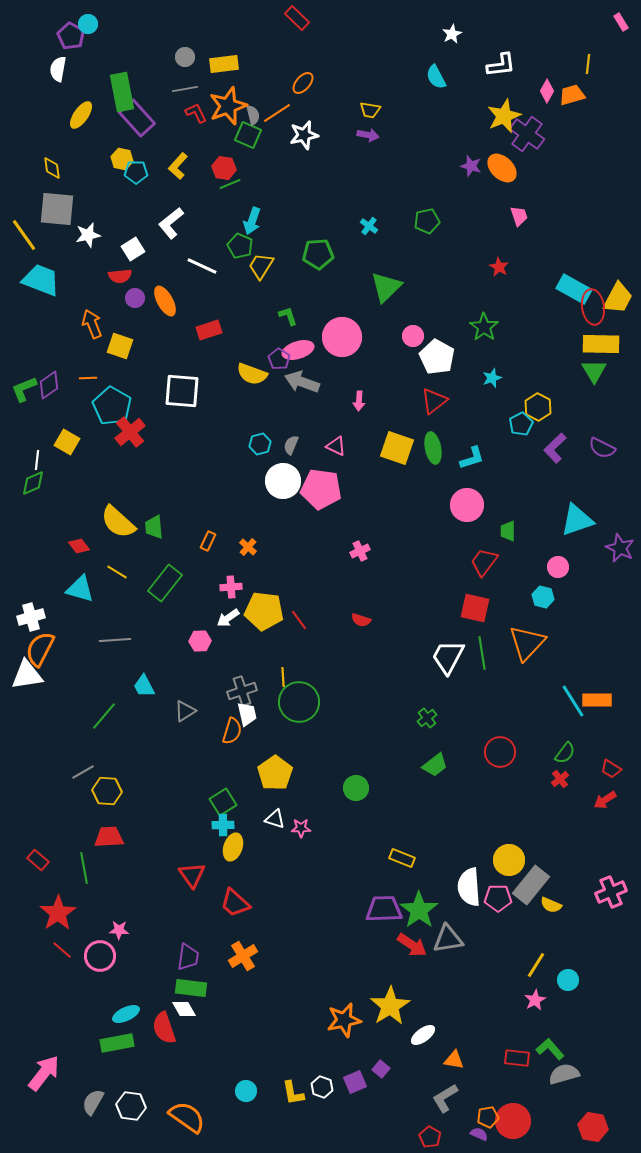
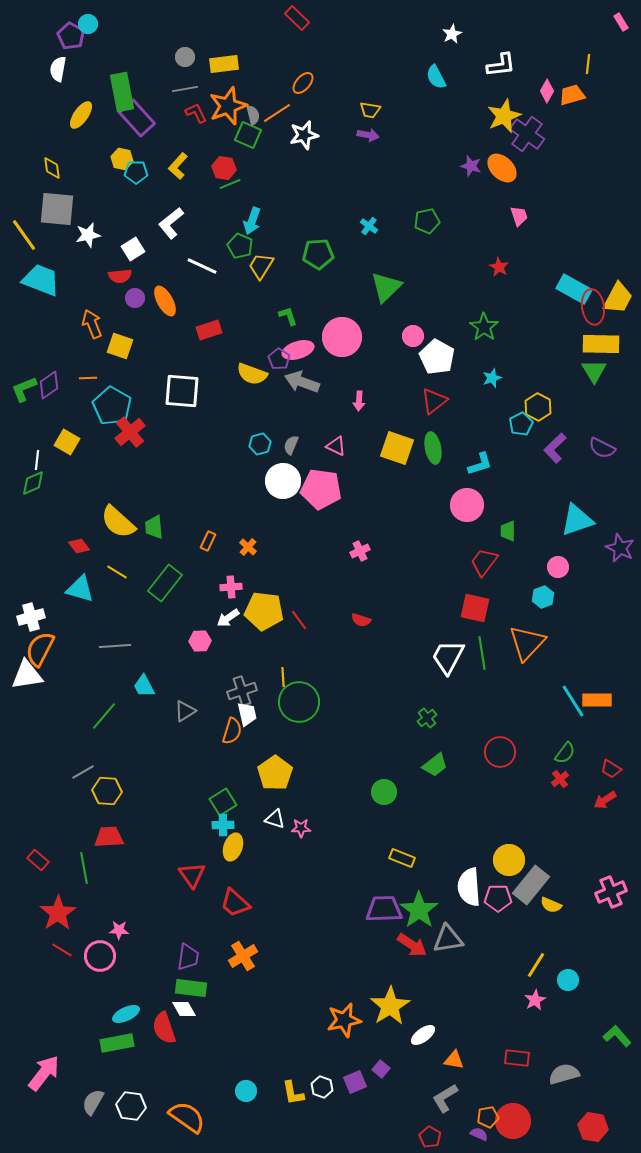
cyan L-shape at (472, 458): moved 8 px right, 6 px down
cyan hexagon at (543, 597): rotated 25 degrees clockwise
gray line at (115, 640): moved 6 px down
green circle at (356, 788): moved 28 px right, 4 px down
red line at (62, 950): rotated 10 degrees counterclockwise
green L-shape at (550, 1049): moved 67 px right, 13 px up
